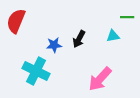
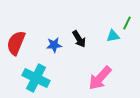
green line: moved 6 px down; rotated 64 degrees counterclockwise
red semicircle: moved 22 px down
black arrow: rotated 60 degrees counterclockwise
cyan cross: moved 7 px down
pink arrow: moved 1 px up
